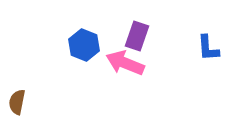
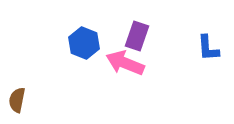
blue hexagon: moved 2 px up
brown semicircle: moved 2 px up
